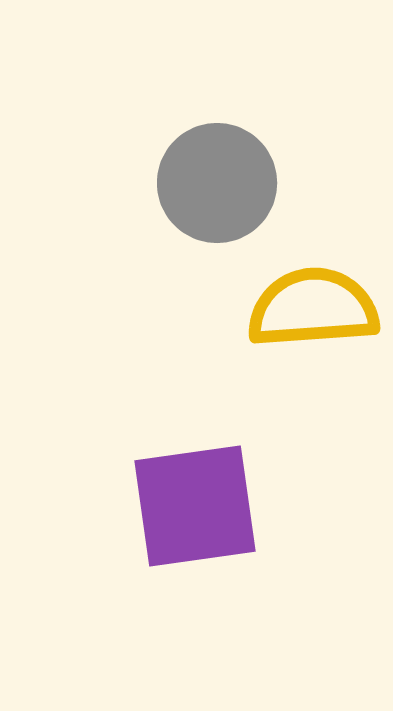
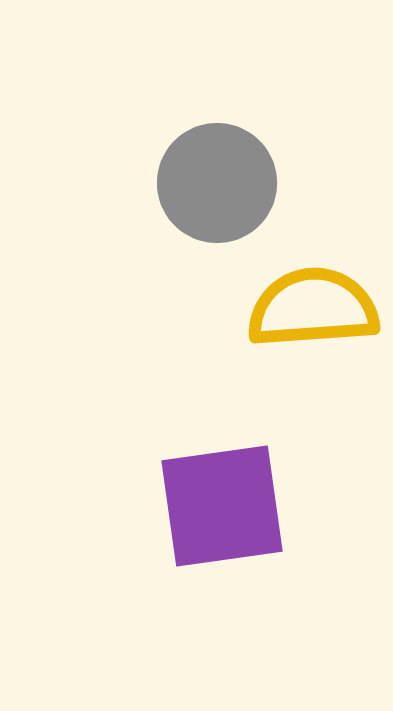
purple square: moved 27 px right
